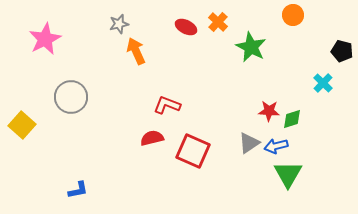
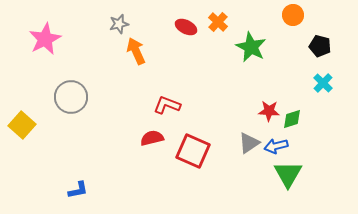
black pentagon: moved 22 px left, 5 px up
